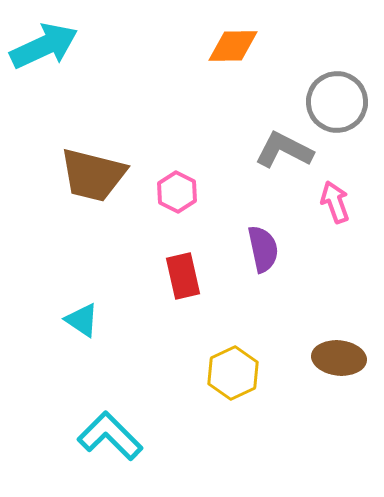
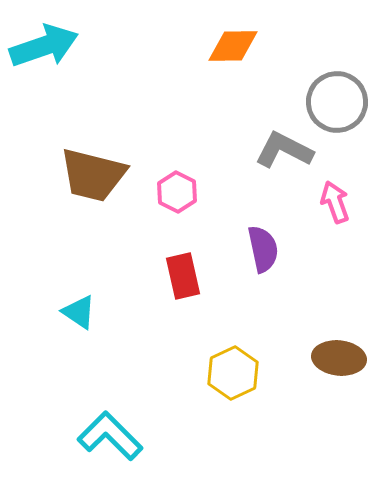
cyan arrow: rotated 6 degrees clockwise
cyan triangle: moved 3 px left, 8 px up
